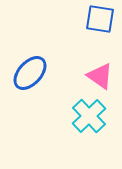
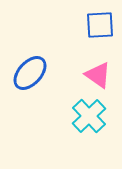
blue square: moved 6 px down; rotated 12 degrees counterclockwise
pink triangle: moved 2 px left, 1 px up
